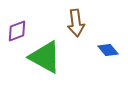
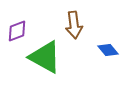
brown arrow: moved 2 px left, 2 px down
